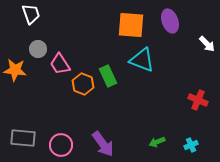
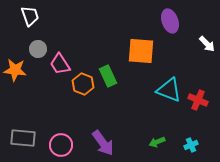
white trapezoid: moved 1 px left, 2 px down
orange square: moved 10 px right, 26 px down
cyan triangle: moved 27 px right, 30 px down
purple arrow: moved 1 px up
